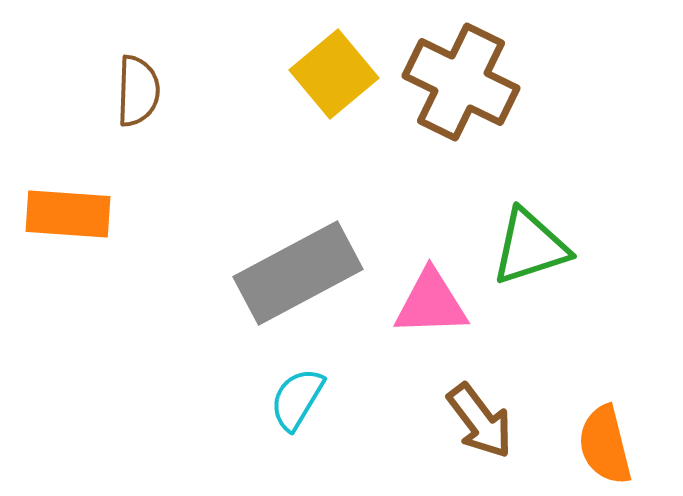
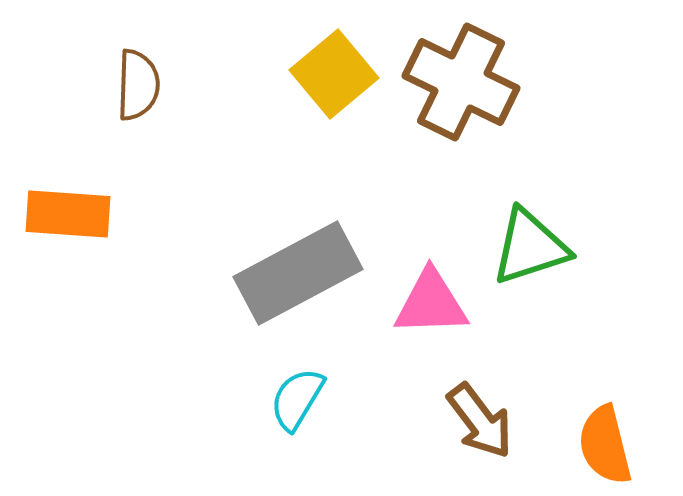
brown semicircle: moved 6 px up
